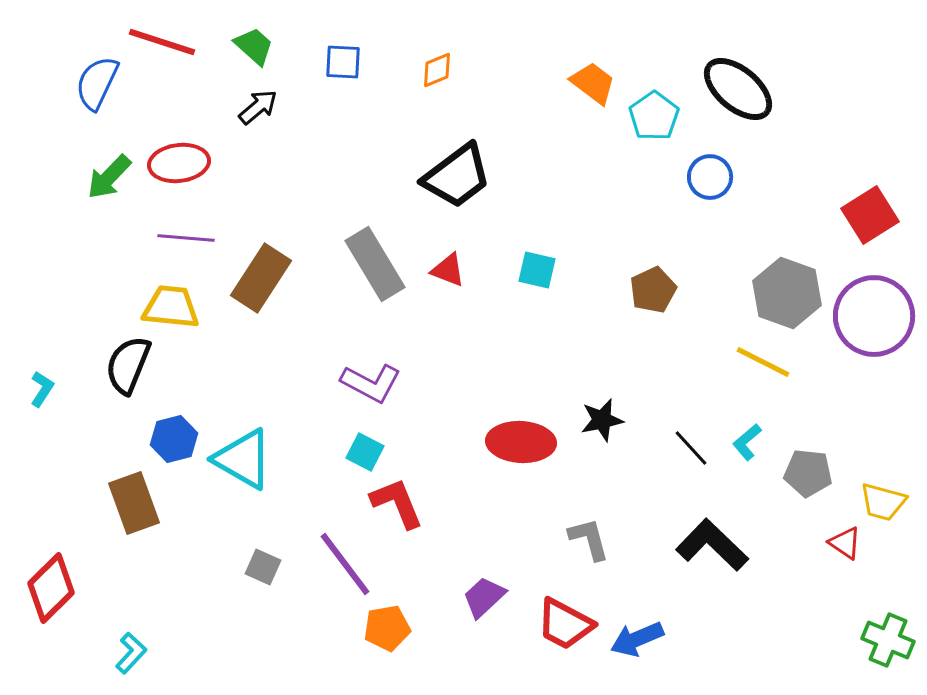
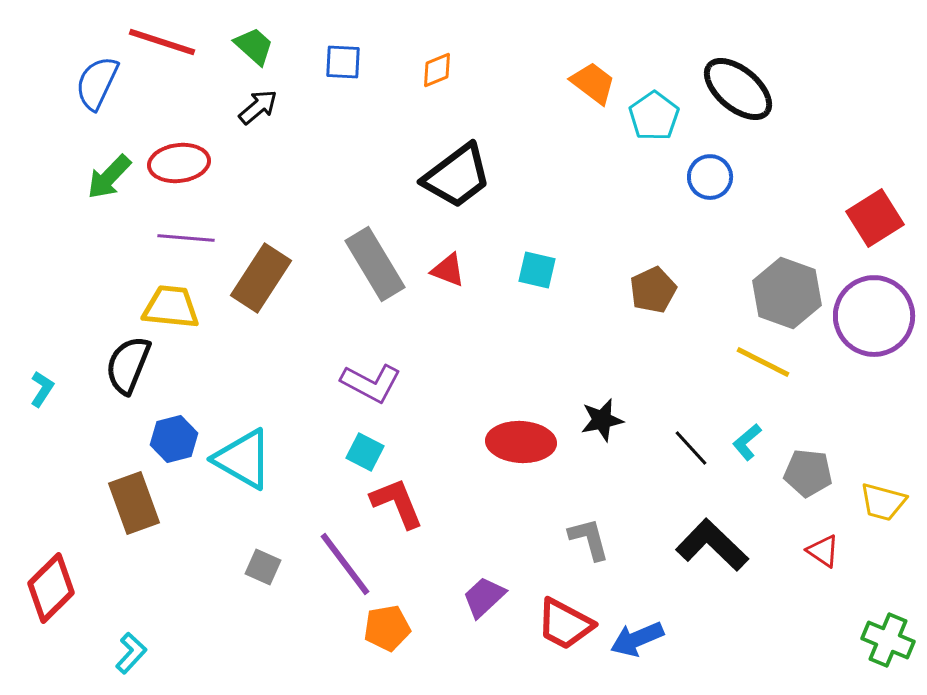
red square at (870, 215): moved 5 px right, 3 px down
red triangle at (845, 543): moved 22 px left, 8 px down
